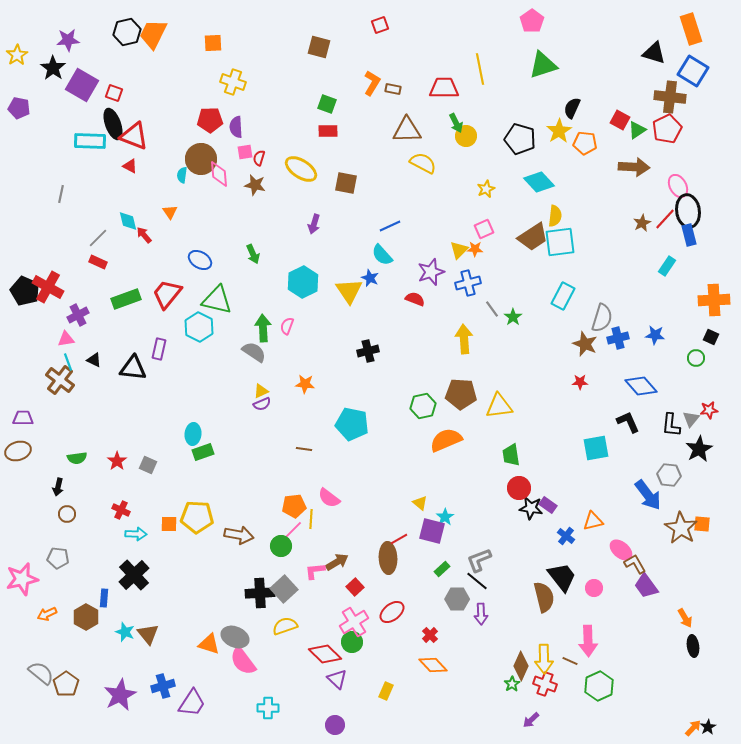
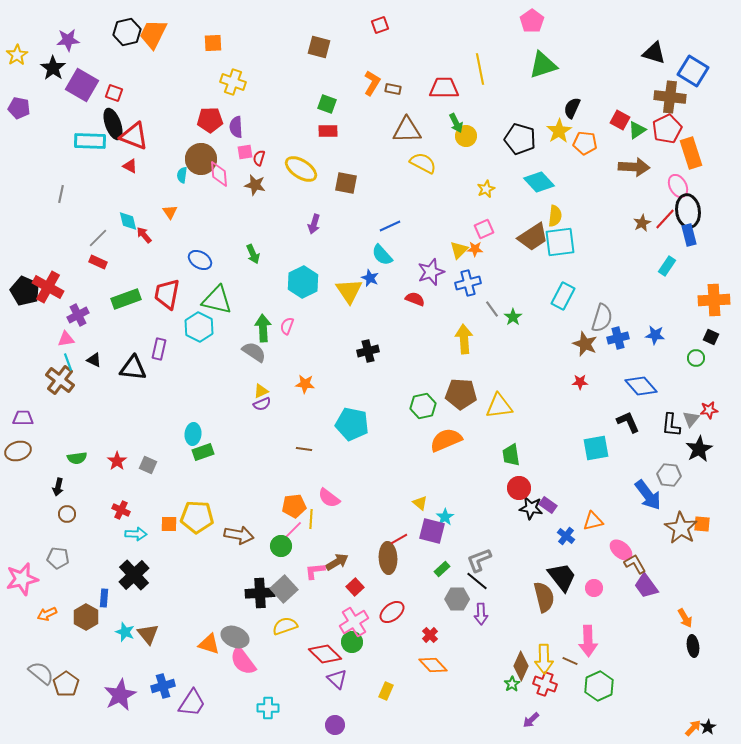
orange rectangle at (691, 29): moved 124 px down
red trapezoid at (167, 294): rotated 28 degrees counterclockwise
